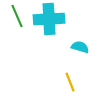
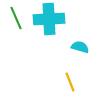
green line: moved 1 px left, 2 px down
